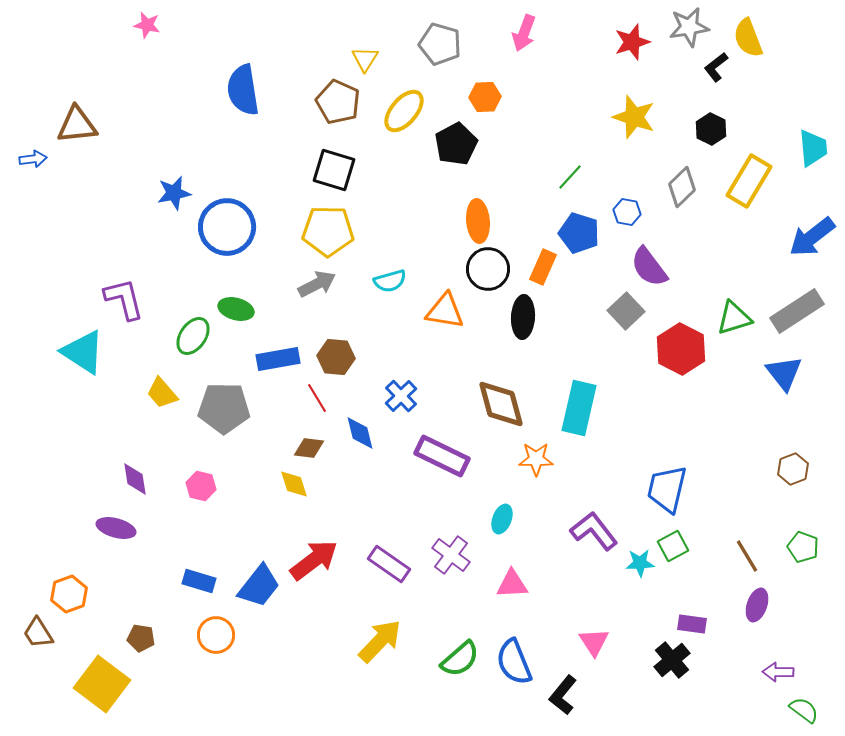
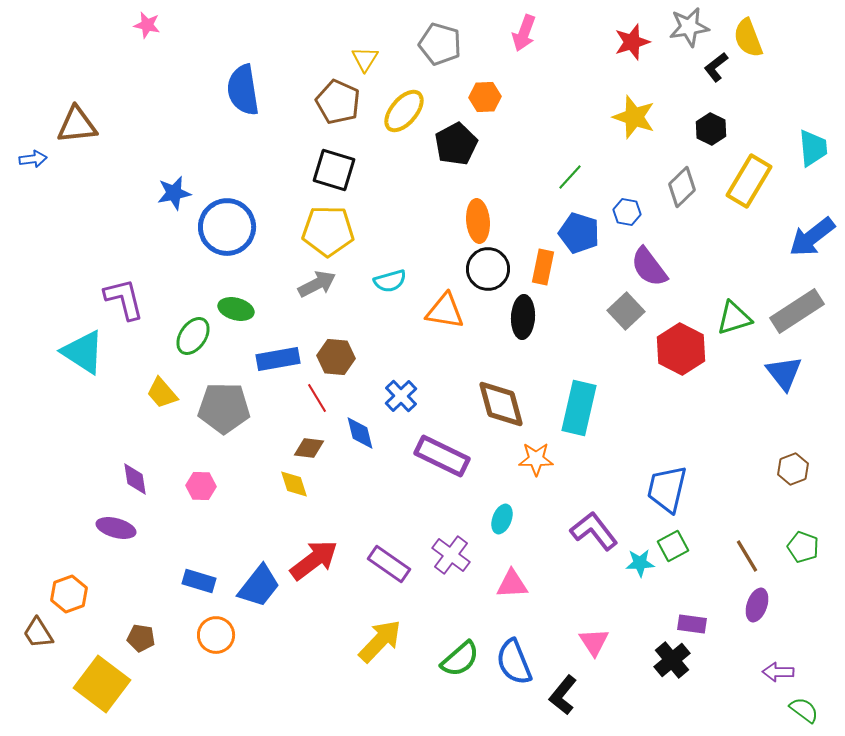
orange rectangle at (543, 267): rotated 12 degrees counterclockwise
pink hexagon at (201, 486): rotated 12 degrees counterclockwise
